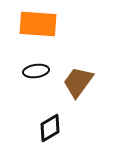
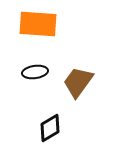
black ellipse: moved 1 px left, 1 px down
